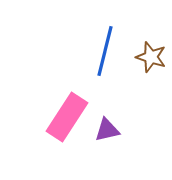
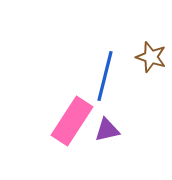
blue line: moved 25 px down
pink rectangle: moved 5 px right, 4 px down
